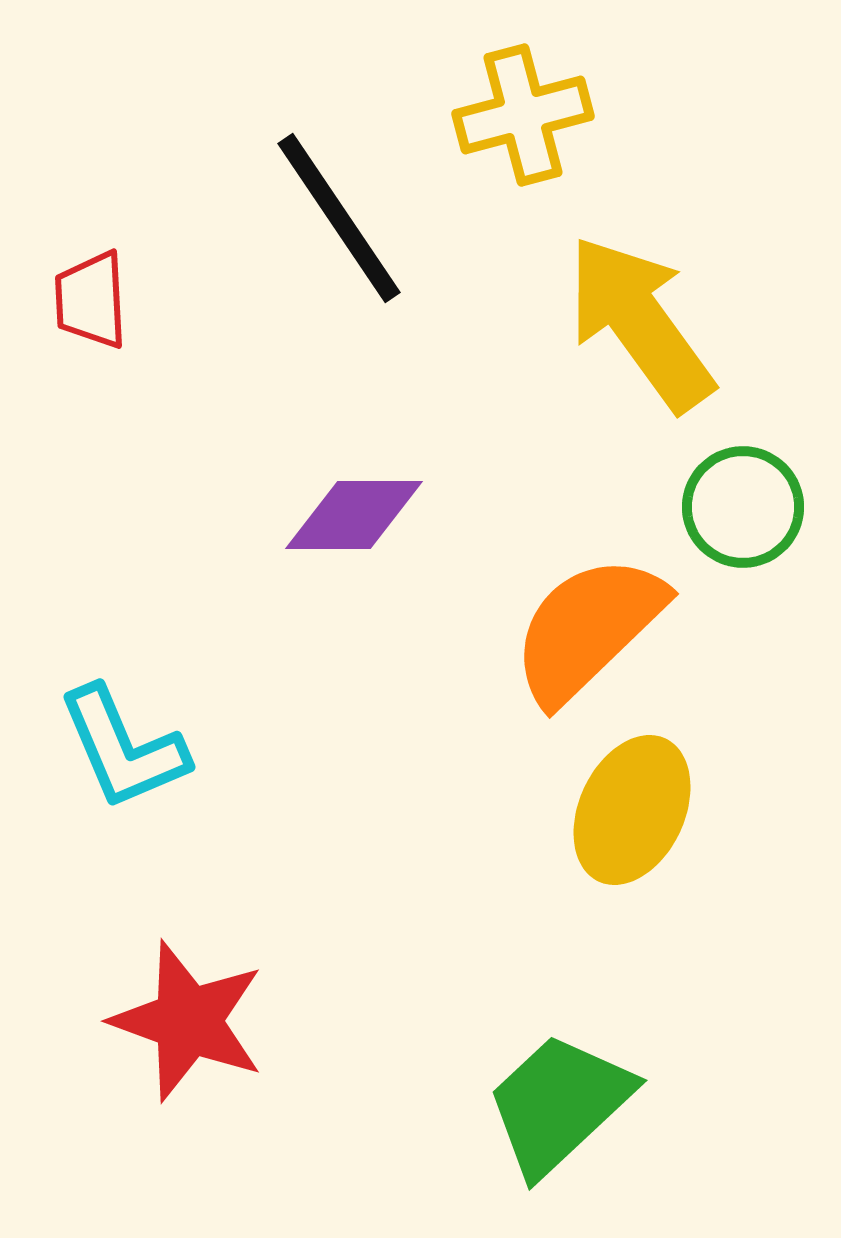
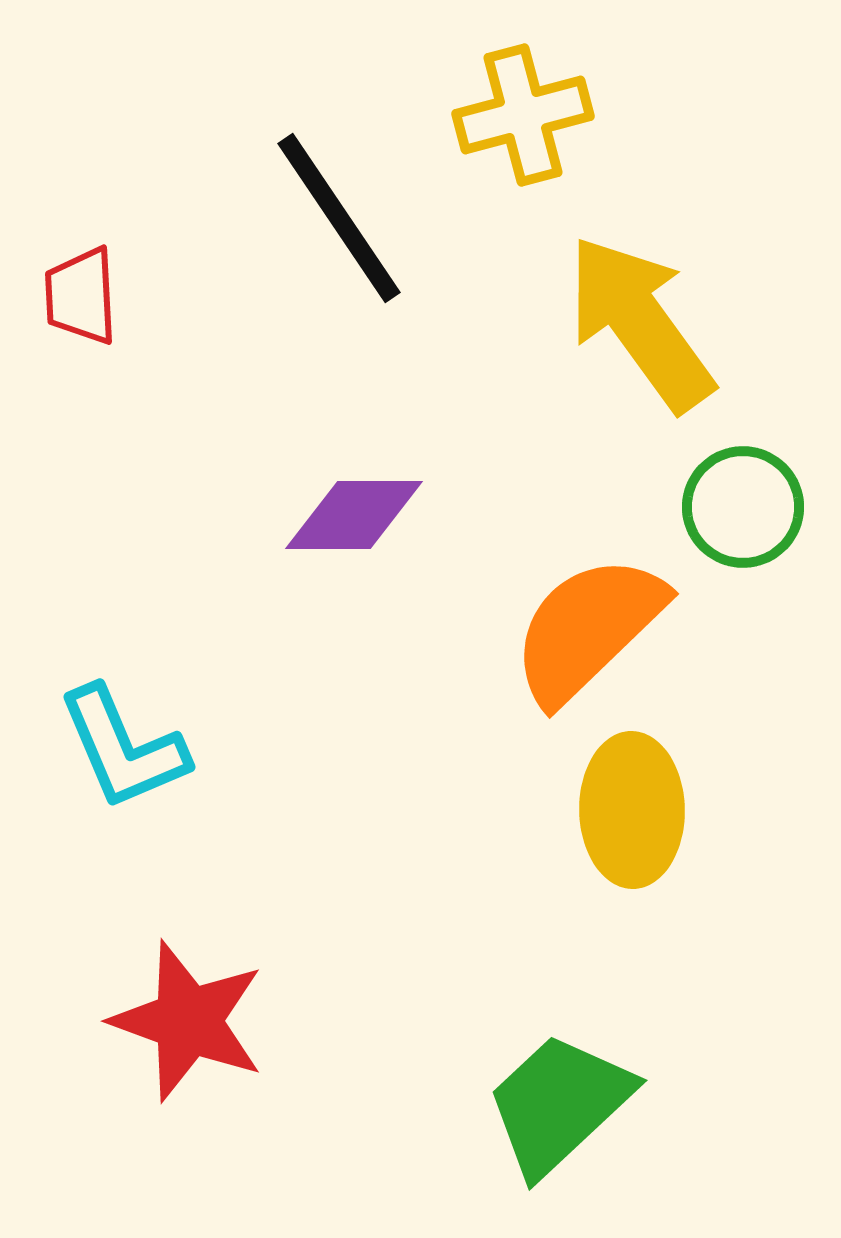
red trapezoid: moved 10 px left, 4 px up
yellow ellipse: rotated 26 degrees counterclockwise
